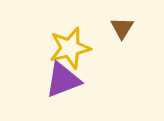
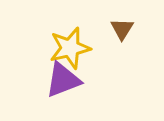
brown triangle: moved 1 px down
